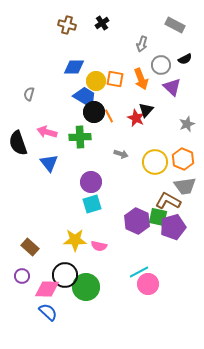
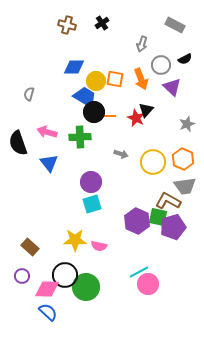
orange line at (109, 116): rotated 64 degrees counterclockwise
yellow circle at (155, 162): moved 2 px left
